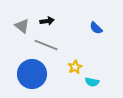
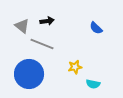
gray line: moved 4 px left, 1 px up
yellow star: rotated 16 degrees clockwise
blue circle: moved 3 px left
cyan semicircle: moved 1 px right, 2 px down
